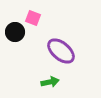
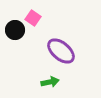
pink square: rotated 14 degrees clockwise
black circle: moved 2 px up
